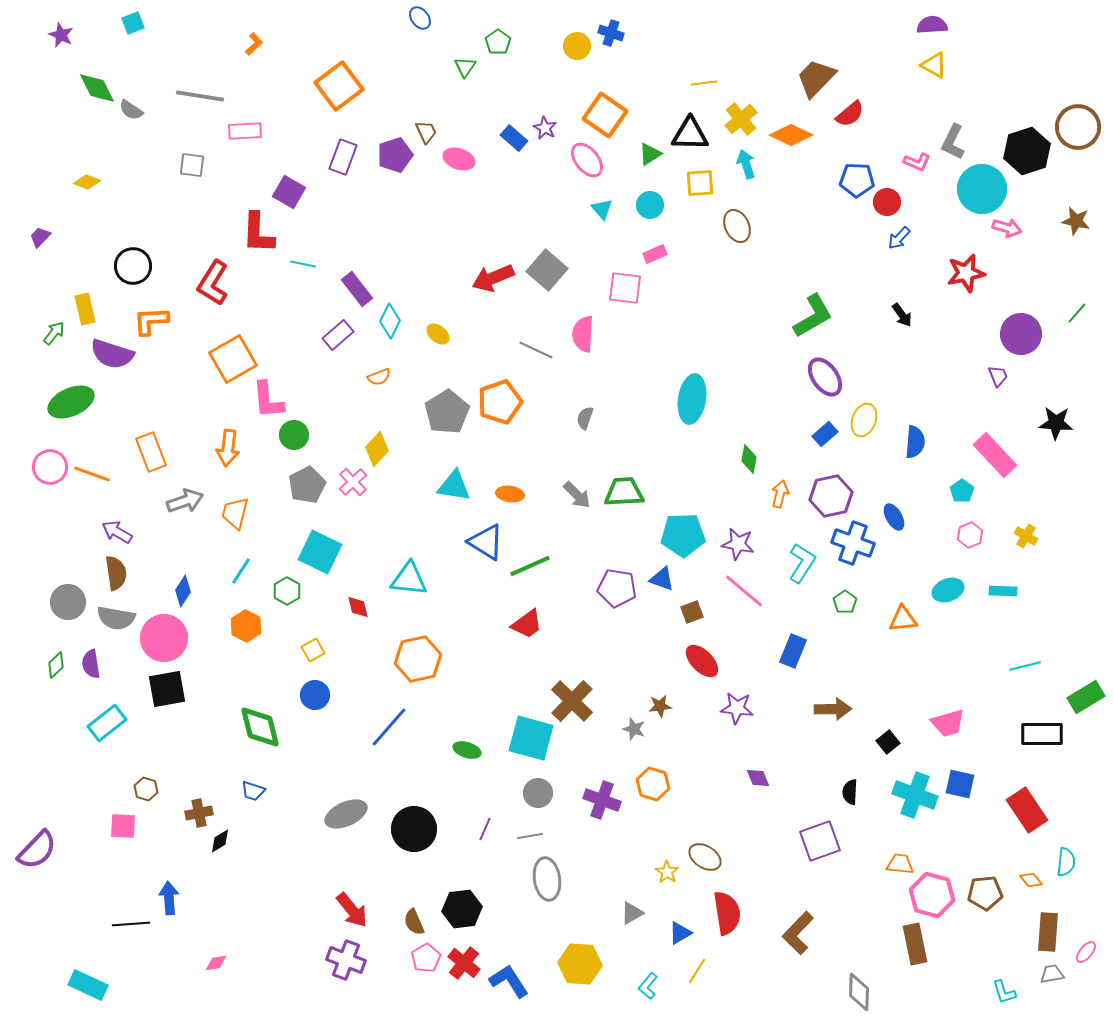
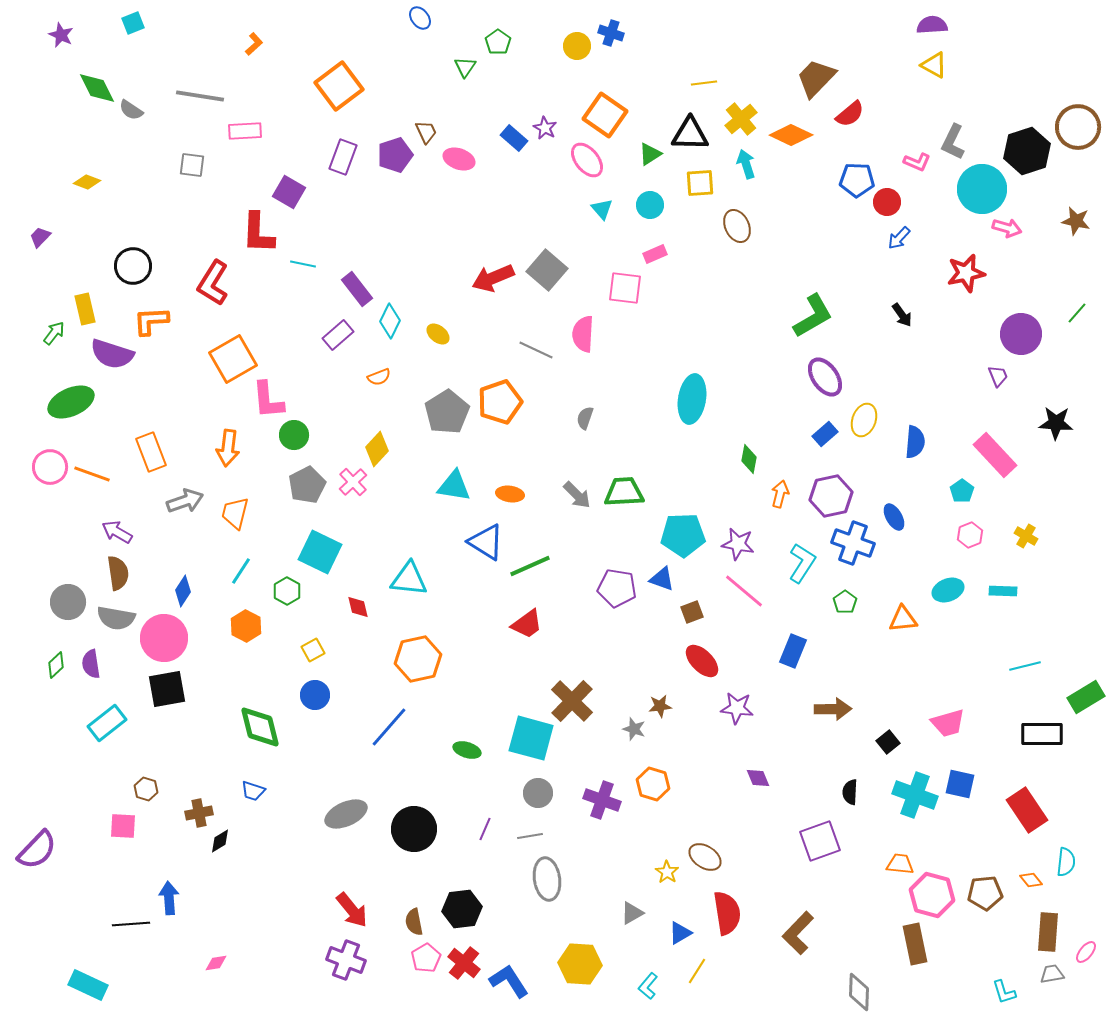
brown semicircle at (116, 573): moved 2 px right
brown semicircle at (414, 922): rotated 12 degrees clockwise
